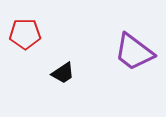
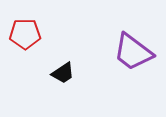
purple trapezoid: moved 1 px left
